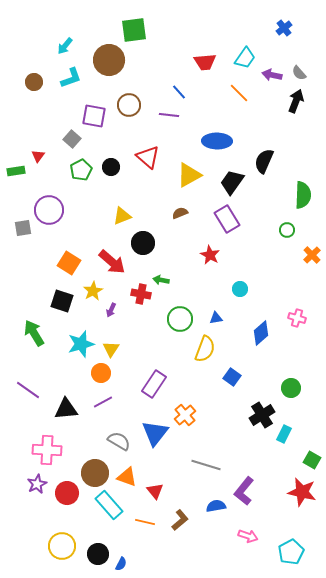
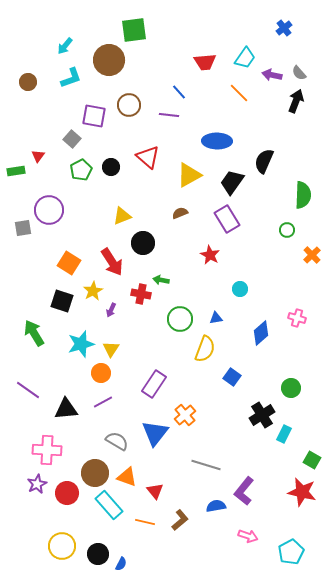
brown circle at (34, 82): moved 6 px left
red arrow at (112, 262): rotated 16 degrees clockwise
gray semicircle at (119, 441): moved 2 px left
